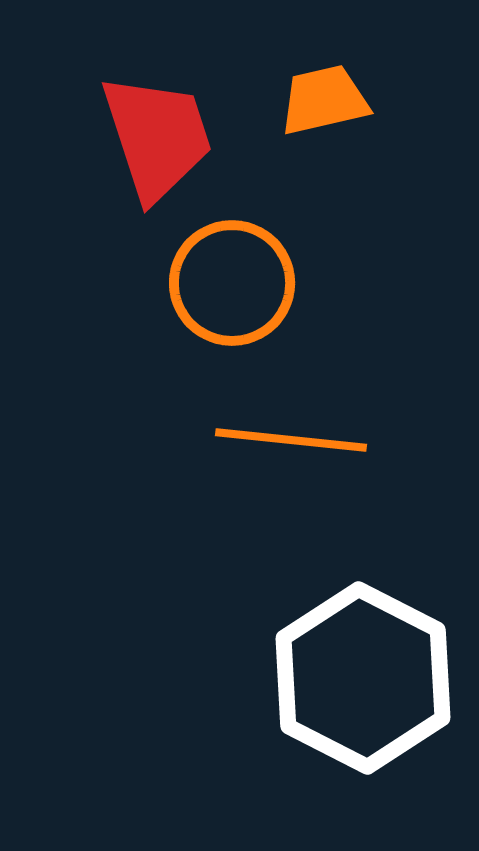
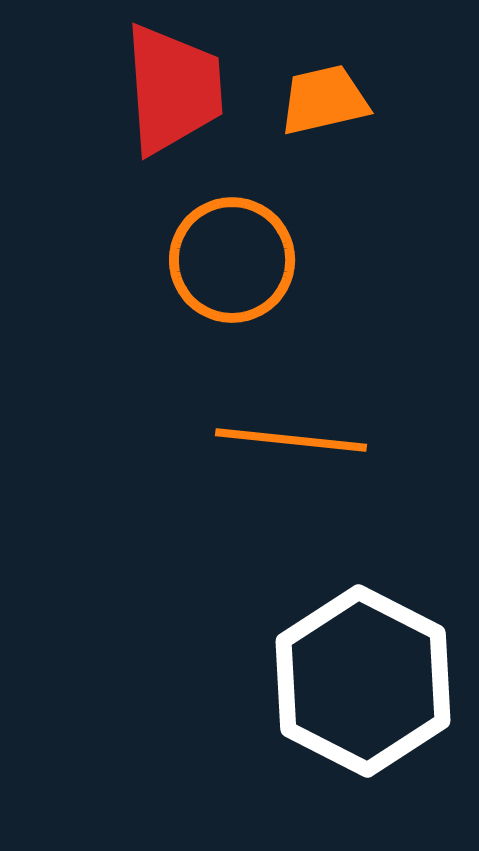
red trapezoid: moved 16 px right, 48 px up; rotated 14 degrees clockwise
orange circle: moved 23 px up
white hexagon: moved 3 px down
